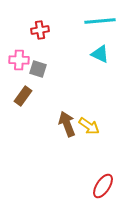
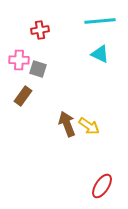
red ellipse: moved 1 px left
